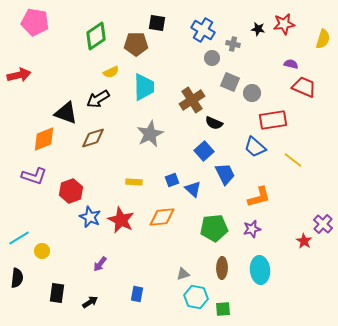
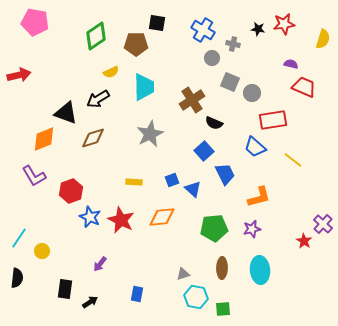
purple L-shape at (34, 176): rotated 40 degrees clockwise
cyan line at (19, 238): rotated 25 degrees counterclockwise
black rectangle at (57, 293): moved 8 px right, 4 px up
